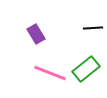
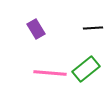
purple rectangle: moved 5 px up
pink line: rotated 16 degrees counterclockwise
